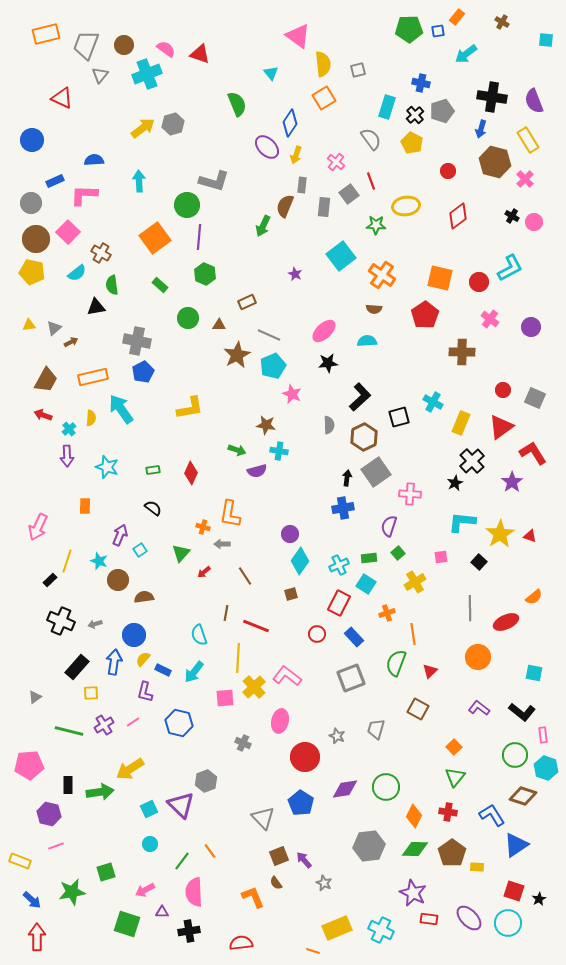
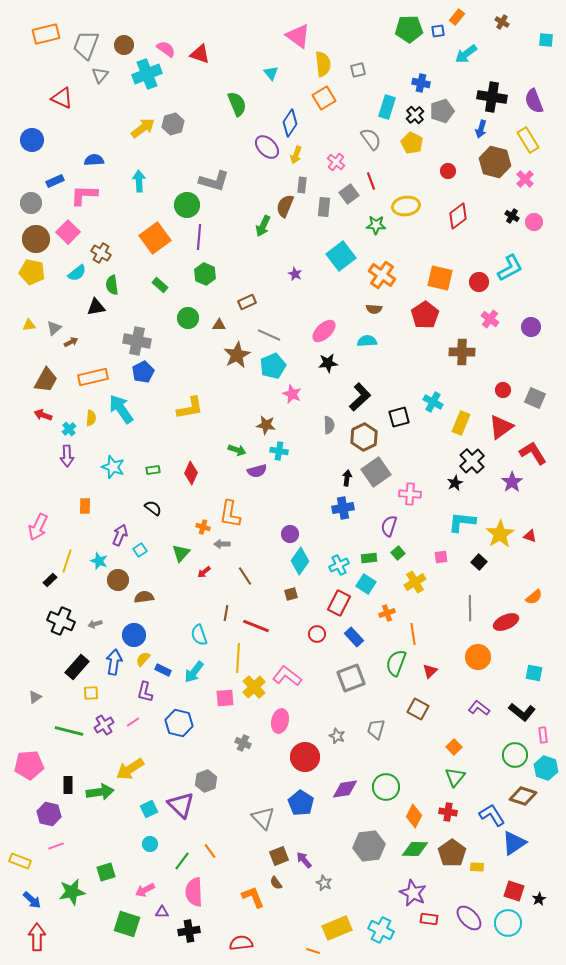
cyan star at (107, 467): moved 6 px right
blue triangle at (516, 845): moved 2 px left, 2 px up
